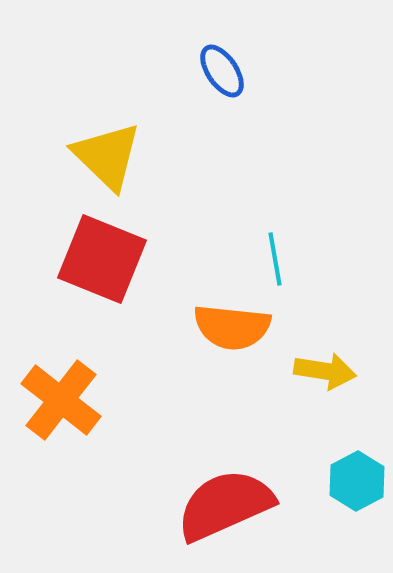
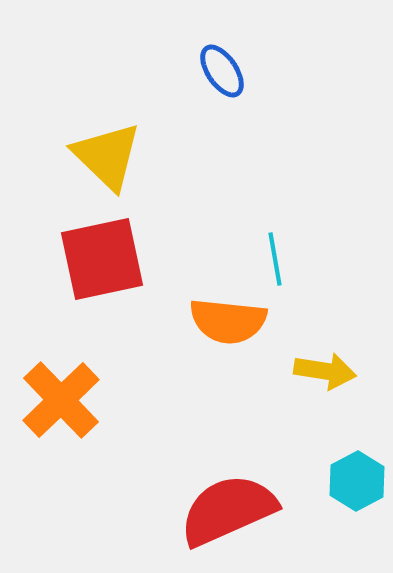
red square: rotated 34 degrees counterclockwise
orange semicircle: moved 4 px left, 6 px up
orange cross: rotated 8 degrees clockwise
red semicircle: moved 3 px right, 5 px down
